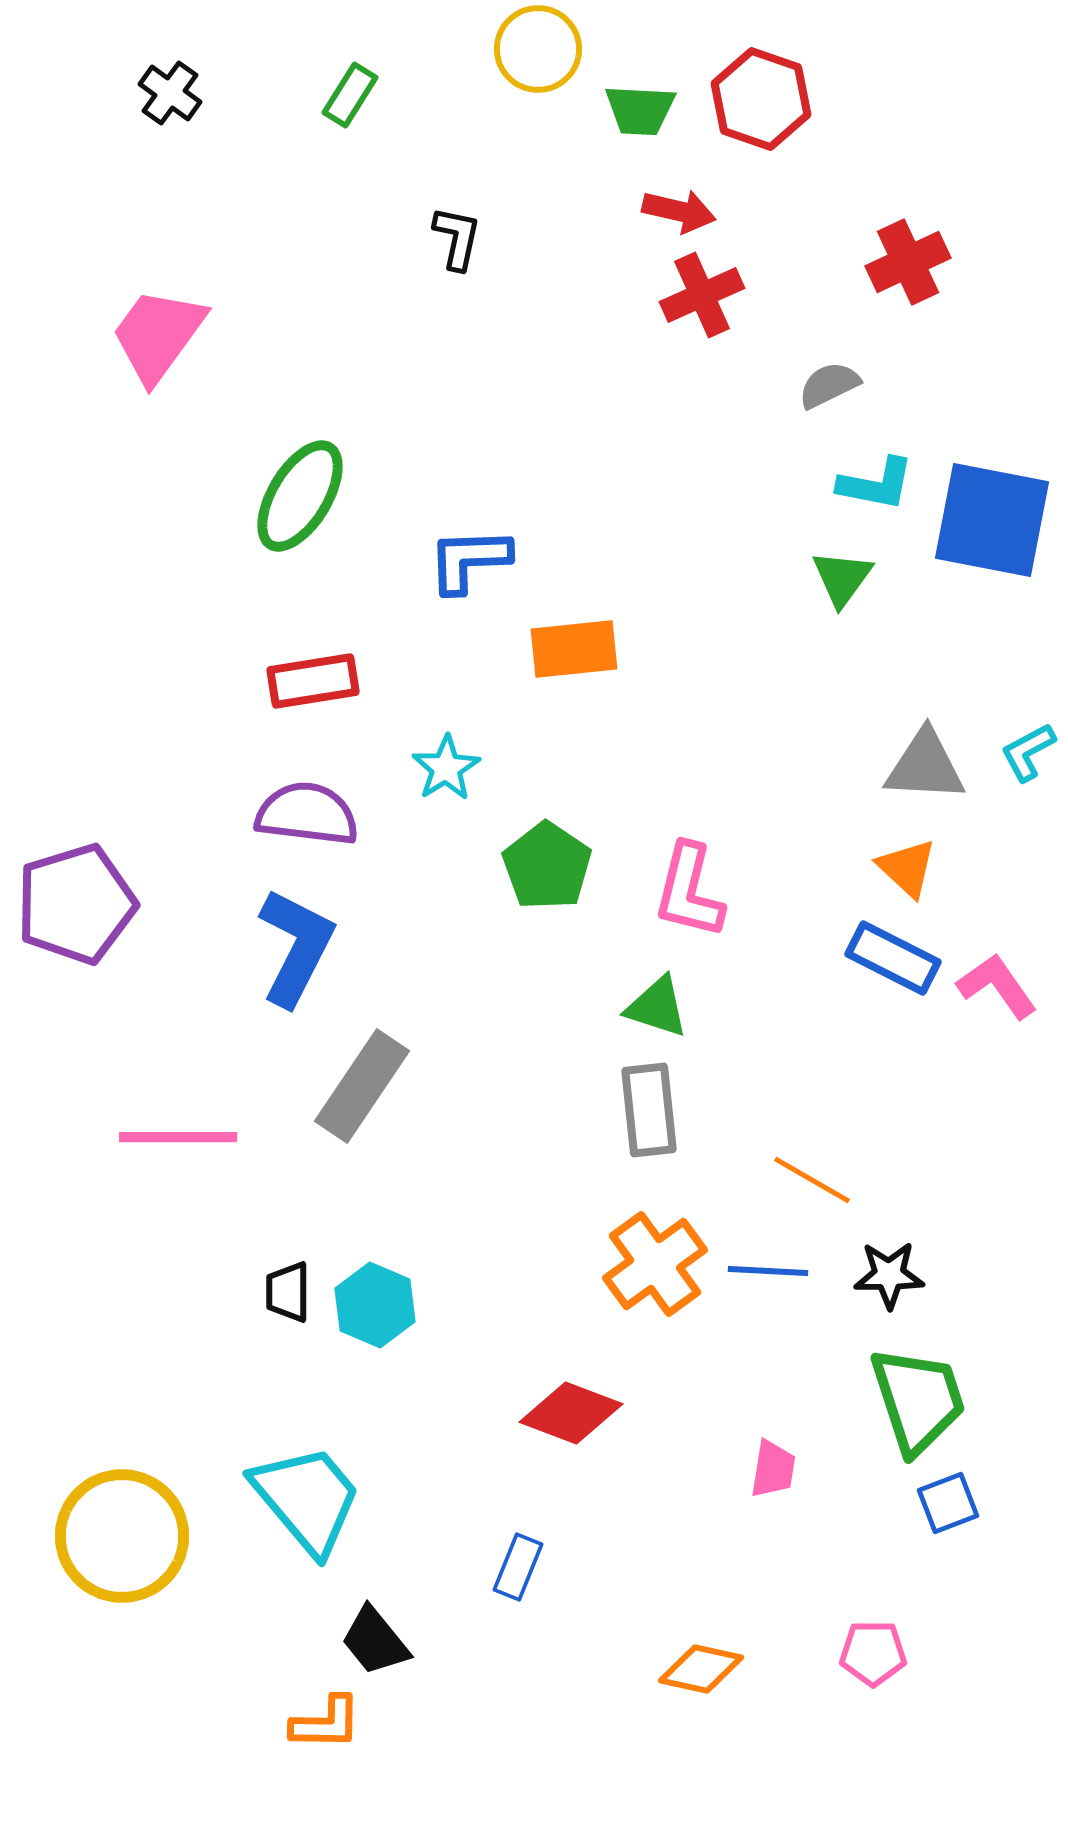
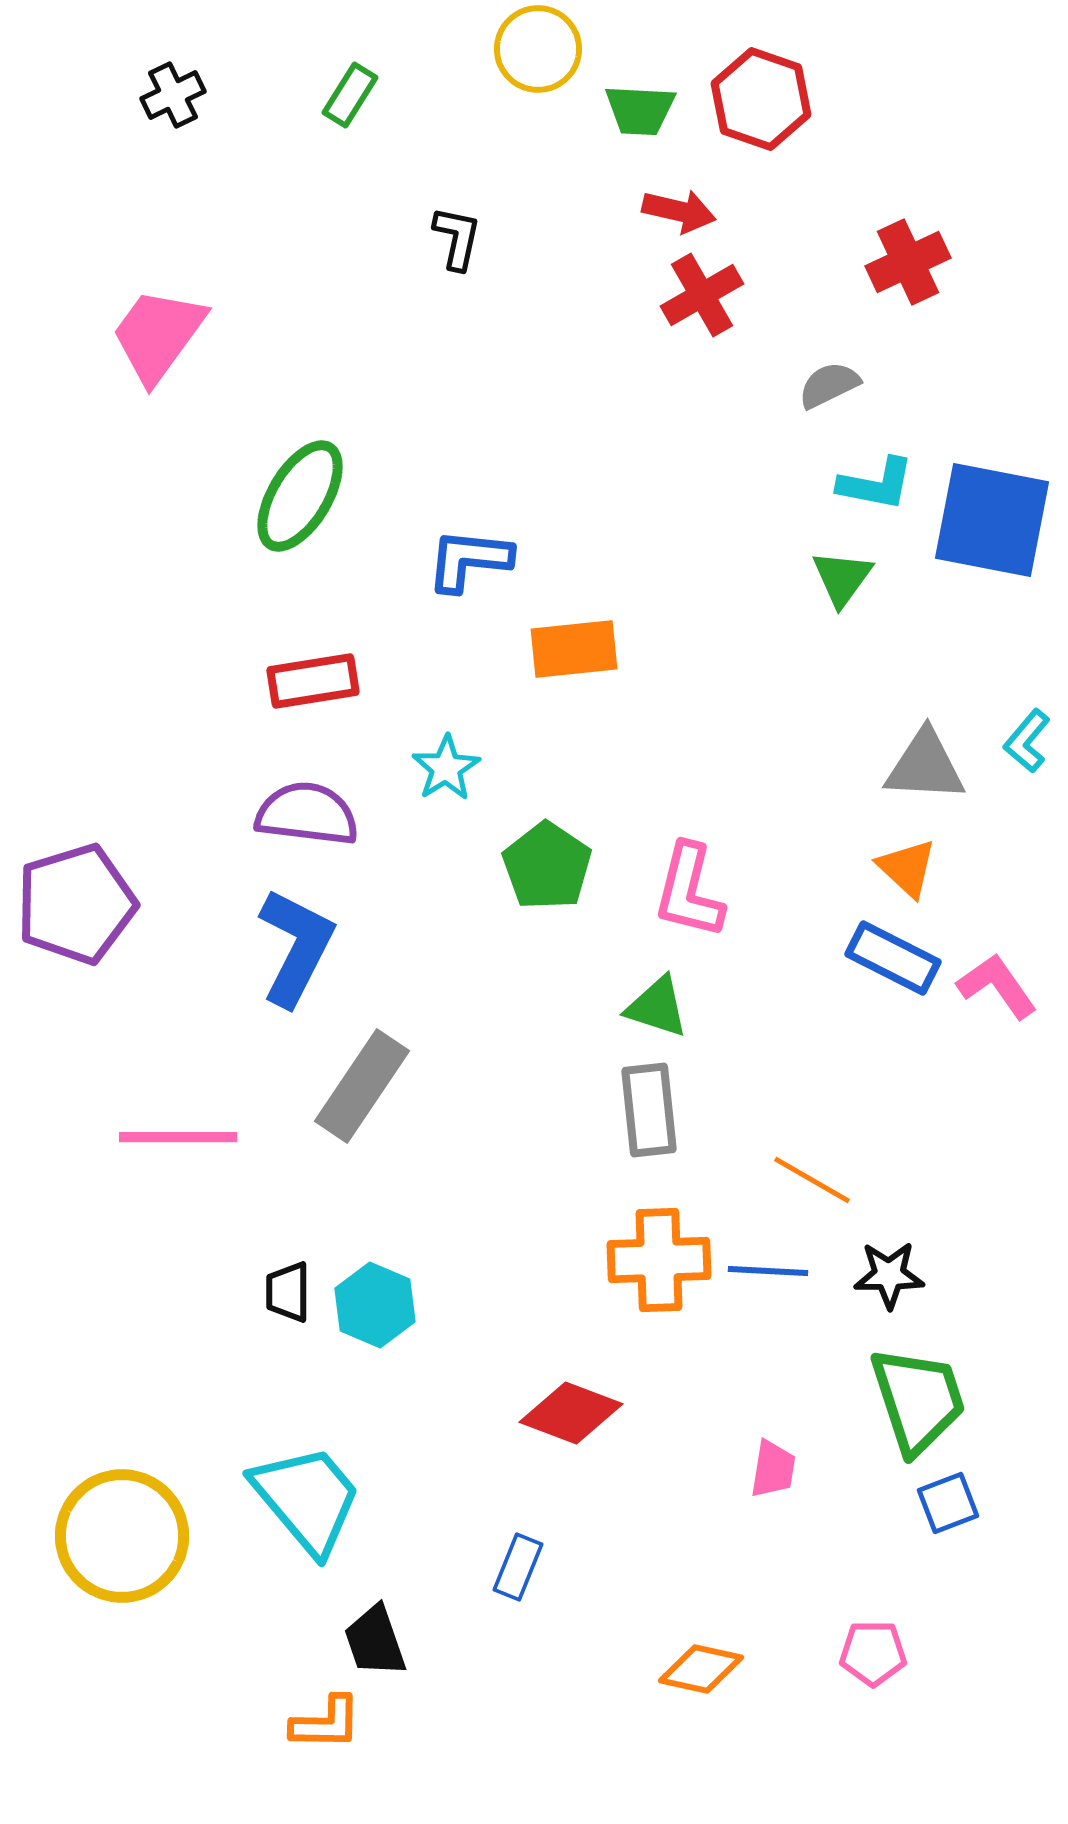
black cross at (170, 93): moved 3 px right, 2 px down; rotated 28 degrees clockwise
red cross at (702, 295): rotated 6 degrees counterclockwise
blue L-shape at (469, 560): rotated 8 degrees clockwise
cyan L-shape at (1028, 752): moved 1 px left, 11 px up; rotated 22 degrees counterclockwise
orange cross at (655, 1264): moved 4 px right, 4 px up; rotated 34 degrees clockwise
black trapezoid at (375, 1641): rotated 20 degrees clockwise
